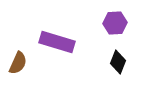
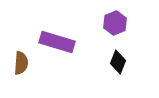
purple hexagon: rotated 20 degrees counterclockwise
brown semicircle: moved 3 px right; rotated 20 degrees counterclockwise
